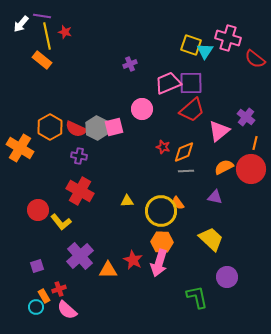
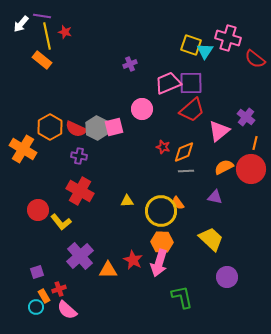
orange cross at (20, 148): moved 3 px right, 1 px down
purple square at (37, 266): moved 6 px down
green L-shape at (197, 297): moved 15 px left
